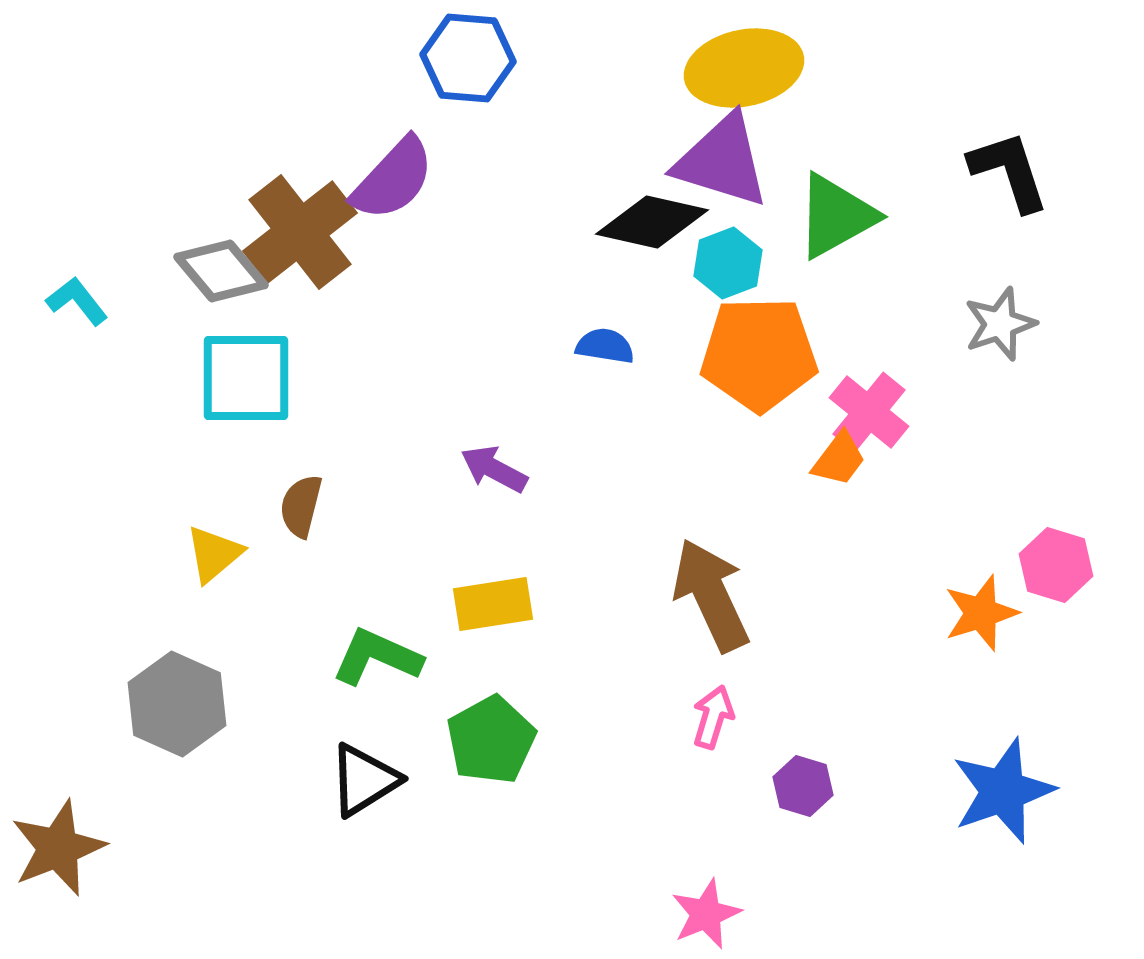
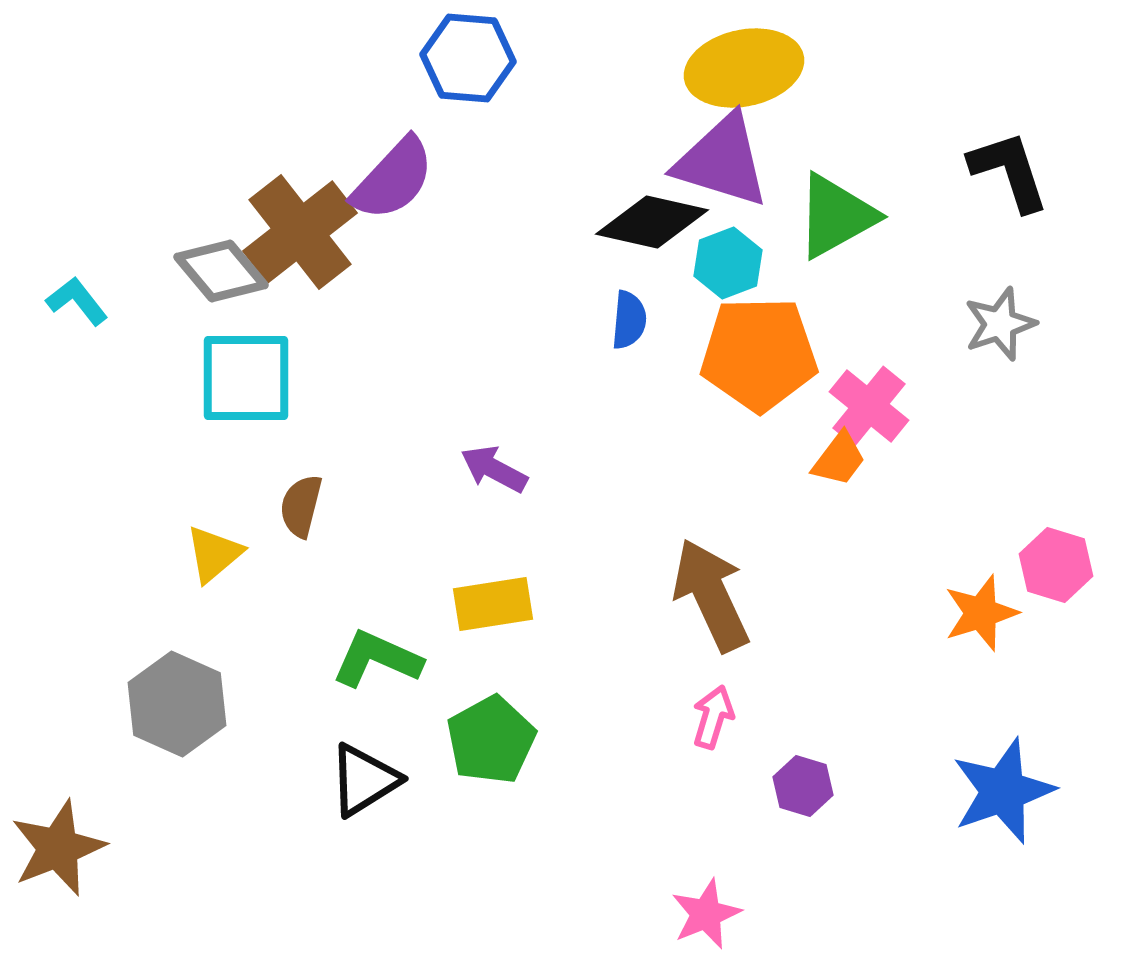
blue semicircle: moved 24 px right, 26 px up; rotated 86 degrees clockwise
pink cross: moved 6 px up
green L-shape: moved 2 px down
